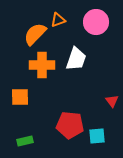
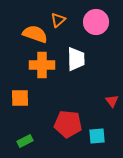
orange triangle: rotated 21 degrees counterclockwise
orange semicircle: rotated 65 degrees clockwise
white trapezoid: rotated 20 degrees counterclockwise
orange square: moved 1 px down
red pentagon: moved 2 px left, 1 px up
green rectangle: rotated 14 degrees counterclockwise
